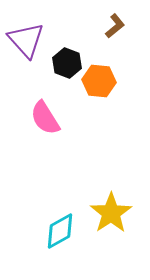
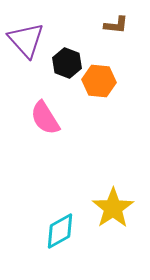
brown L-shape: moved 1 px right, 1 px up; rotated 45 degrees clockwise
yellow star: moved 2 px right, 5 px up
